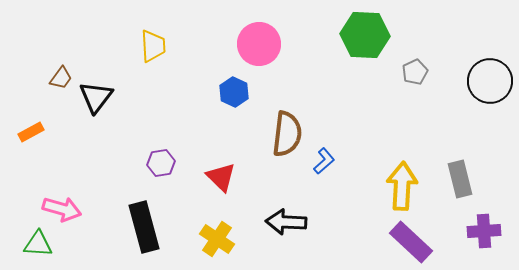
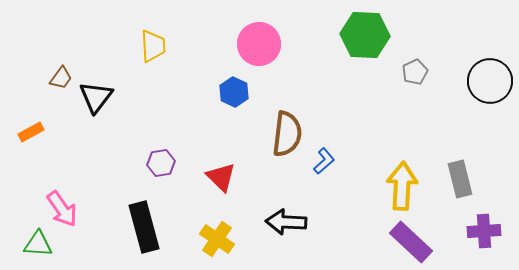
pink arrow: rotated 39 degrees clockwise
